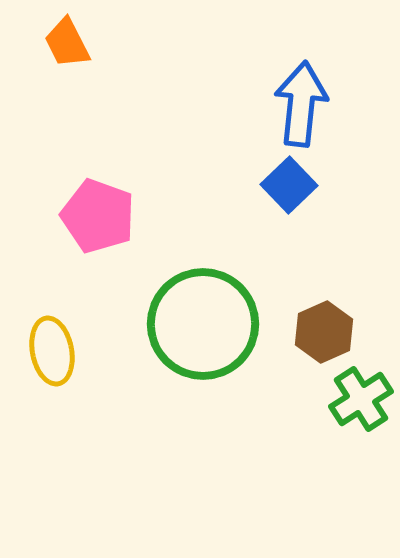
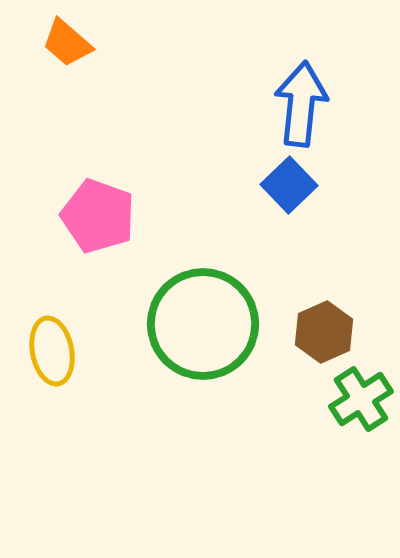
orange trapezoid: rotated 22 degrees counterclockwise
